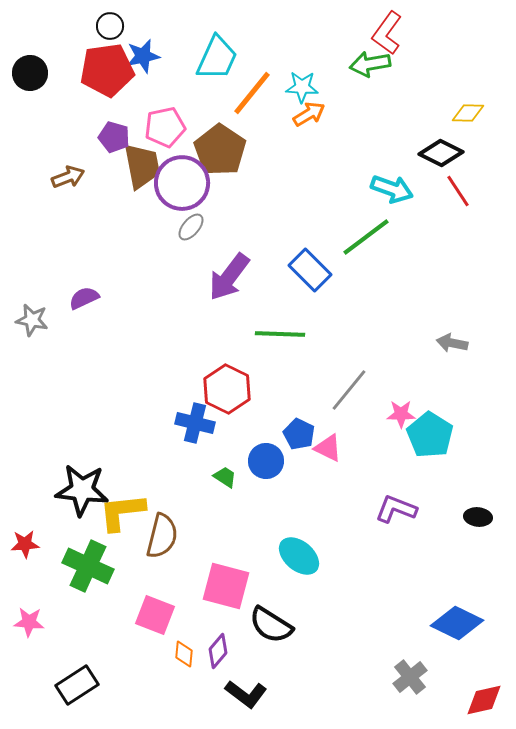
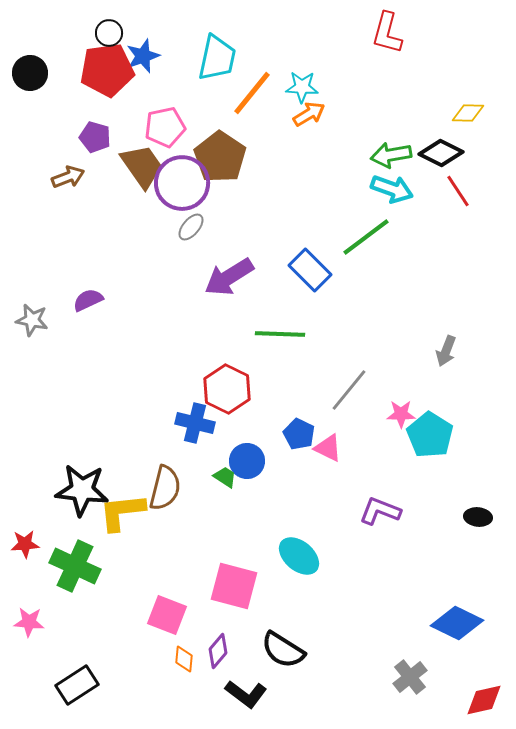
black circle at (110, 26): moved 1 px left, 7 px down
red L-shape at (387, 33): rotated 21 degrees counterclockwise
blue star at (143, 56): rotated 8 degrees counterclockwise
cyan trapezoid at (217, 58): rotated 12 degrees counterclockwise
green arrow at (370, 64): moved 21 px right, 91 px down
purple pentagon at (114, 137): moved 19 px left
brown pentagon at (220, 150): moved 7 px down
brown trapezoid at (142, 166): rotated 24 degrees counterclockwise
purple arrow at (229, 277): rotated 21 degrees clockwise
purple semicircle at (84, 298): moved 4 px right, 2 px down
gray arrow at (452, 343): moved 6 px left, 8 px down; rotated 80 degrees counterclockwise
blue circle at (266, 461): moved 19 px left
purple L-shape at (396, 509): moved 16 px left, 2 px down
brown semicircle at (162, 536): moved 3 px right, 48 px up
green cross at (88, 566): moved 13 px left
pink square at (226, 586): moved 8 px right
pink square at (155, 615): moved 12 px right
black semicircle at (271, 625): moved 12 px right, 25 px down
orange diamond at (184, 654): moved 5 px down
